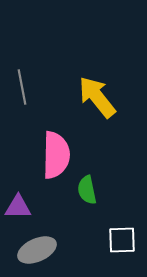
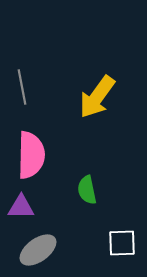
yellow arrow: rotated 105 degrees counterclockwise
pink semicircle: moved 25 px left
purple triangle: moved 3 px right
white square: moved 3 px down
gray ellipse: moved 1 px right; rotated 12 degrees counterclockwise
